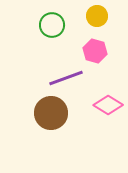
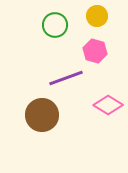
green circle: moved 3 px right
brown circle: moved 9 px left, 2 px down
